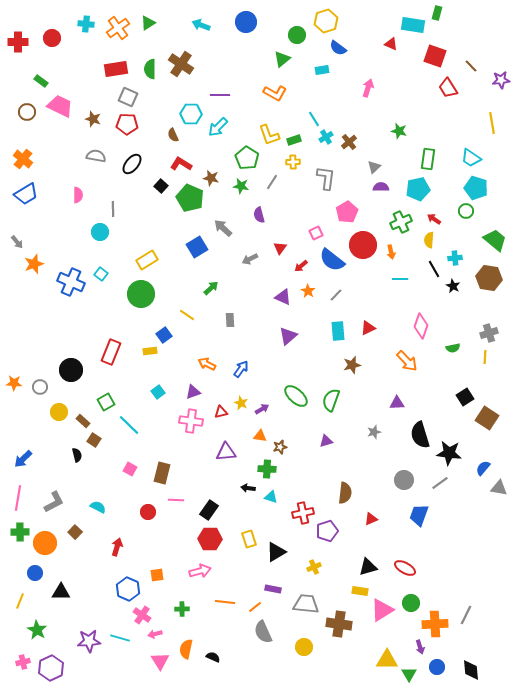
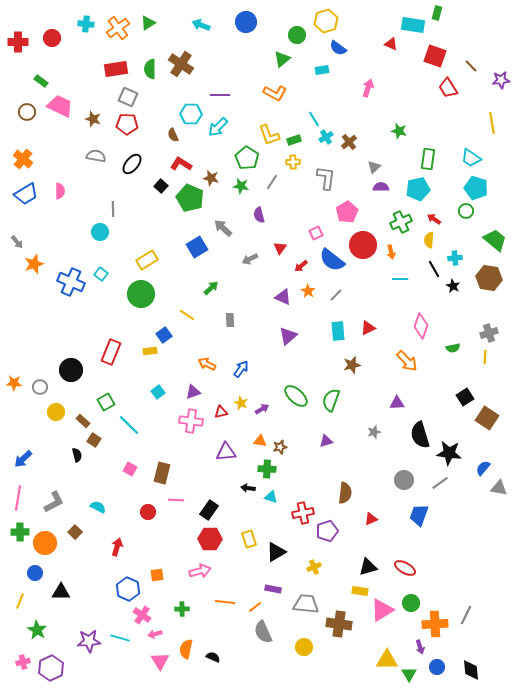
pink semicircle at (78, 195): moved 18 px left, 4 px up
yellow circle at (59, 412): moved 3 px left
orange triangle at (260, 436): moved 5 px down
